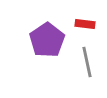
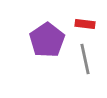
gray line: moved 2 px left, 3 px up
